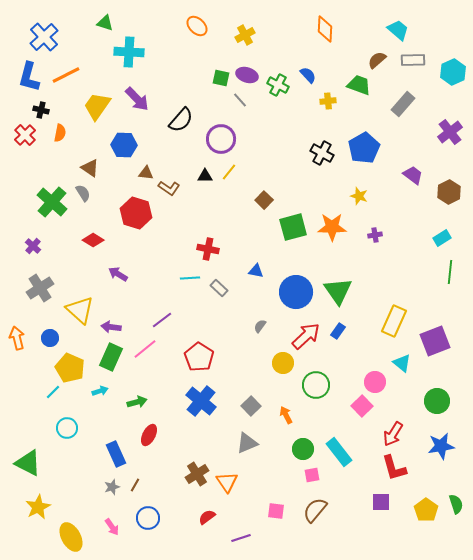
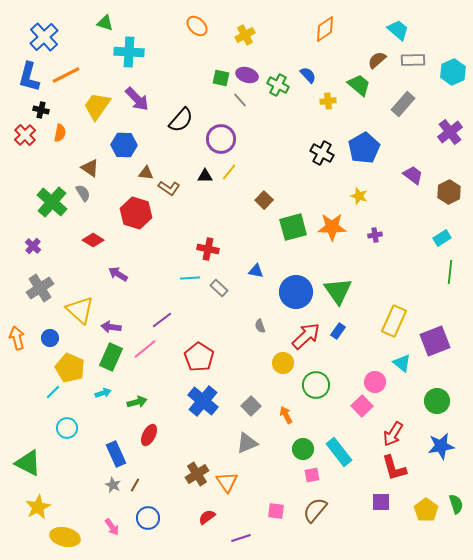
orange diamond at (325, 29): rotated 52 degrees clockwise
green trapezoid at (359, 85): rotated 20 degrees clockwise
gray semicircle at (260, 326): rotated 56 degrees counterclockwise
cyan arrow at (100, 391): moved 3 px right, 2 px down
blue cross at (201, 401): moved 2 px right
gray star at (112, 487): moved 1 px right, 2 px up; rotated 28 degrees counterclockwise
yellow ellipse at (71, 537): moved 6 px left; rotated 48 degrees counterclockwise
